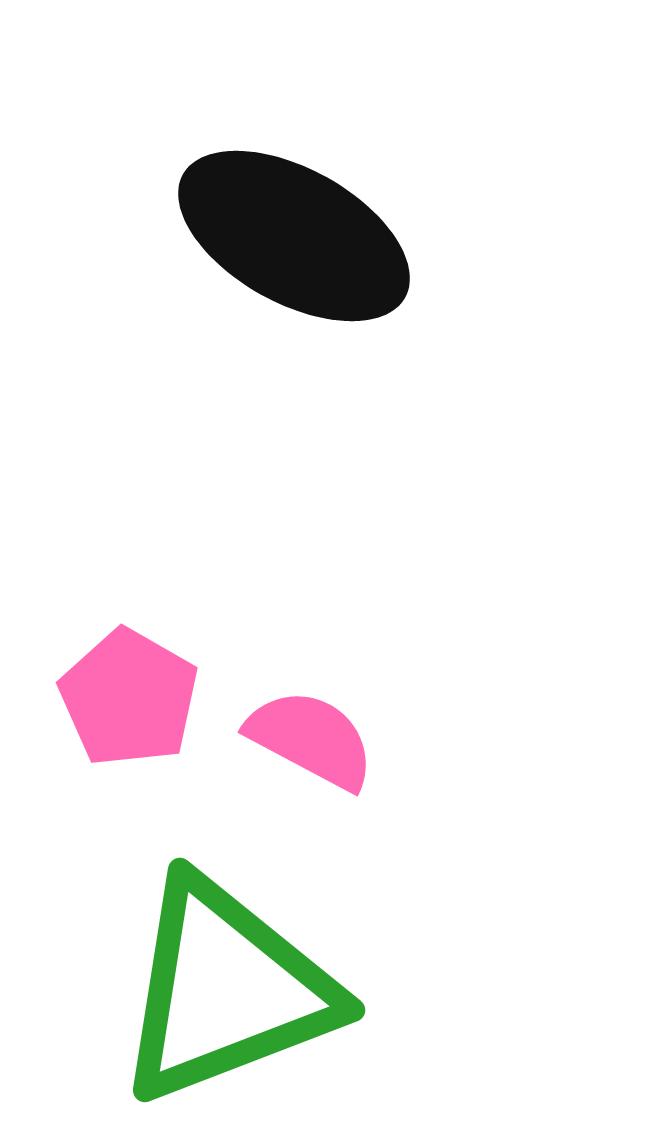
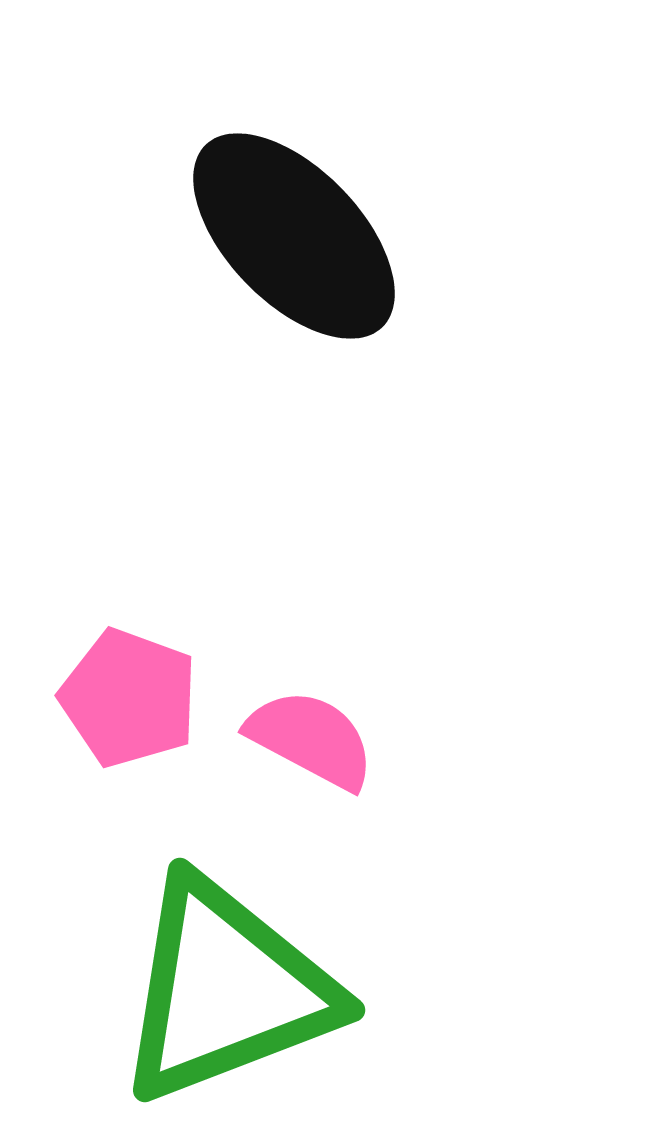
black ellipse: rotated 17 degrees clockwise
pink pentagon: rotated 10 degrees counterclockwise
